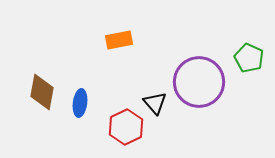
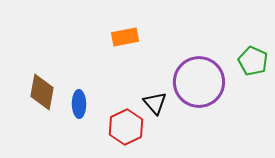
orange rectangle: moved 6 px right, 3 px up
green pentagon: moved 4 px right, 3 px down
blue ellipse: moved 1 px left, 1 px down; rotated 8 degrees counterclockwise
